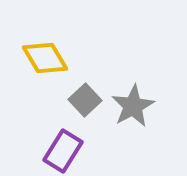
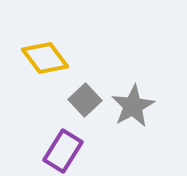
yellow diamond: rotated 6 degrees counterclockwise
